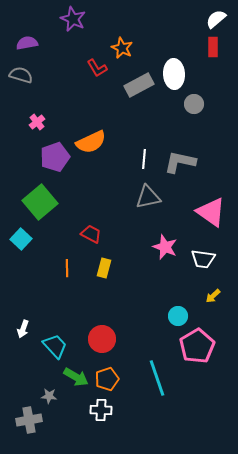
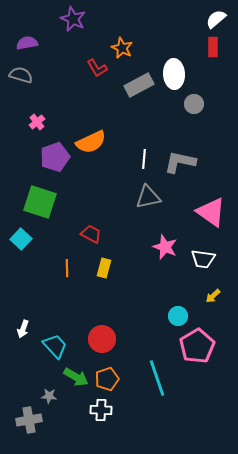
green square: rotated 32 degrees counterclockwise
